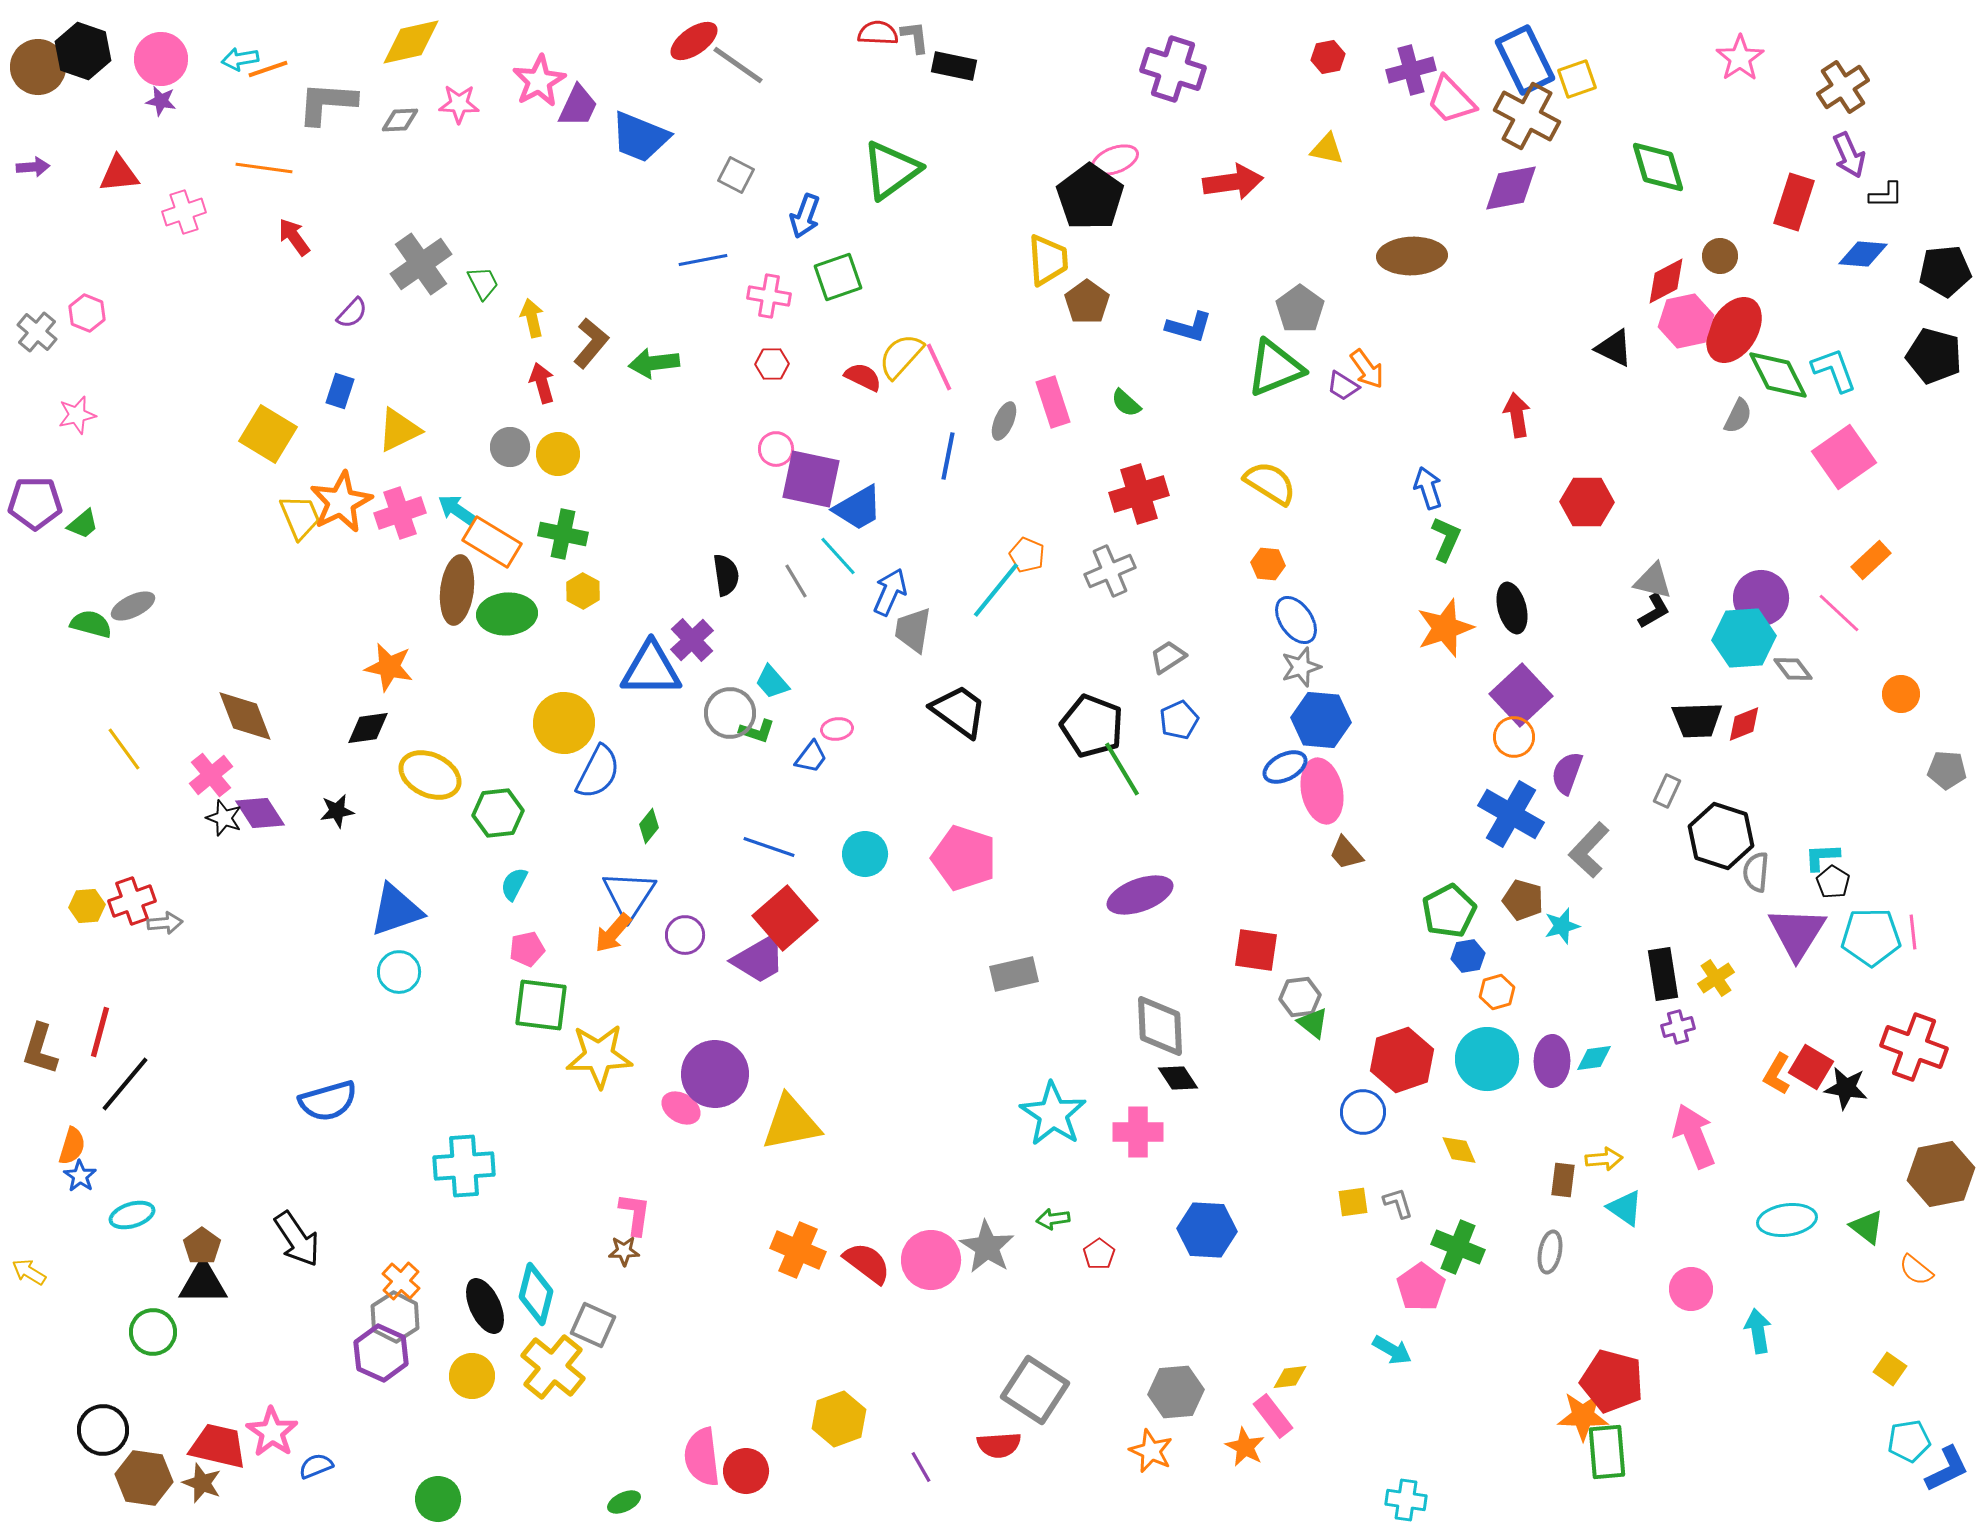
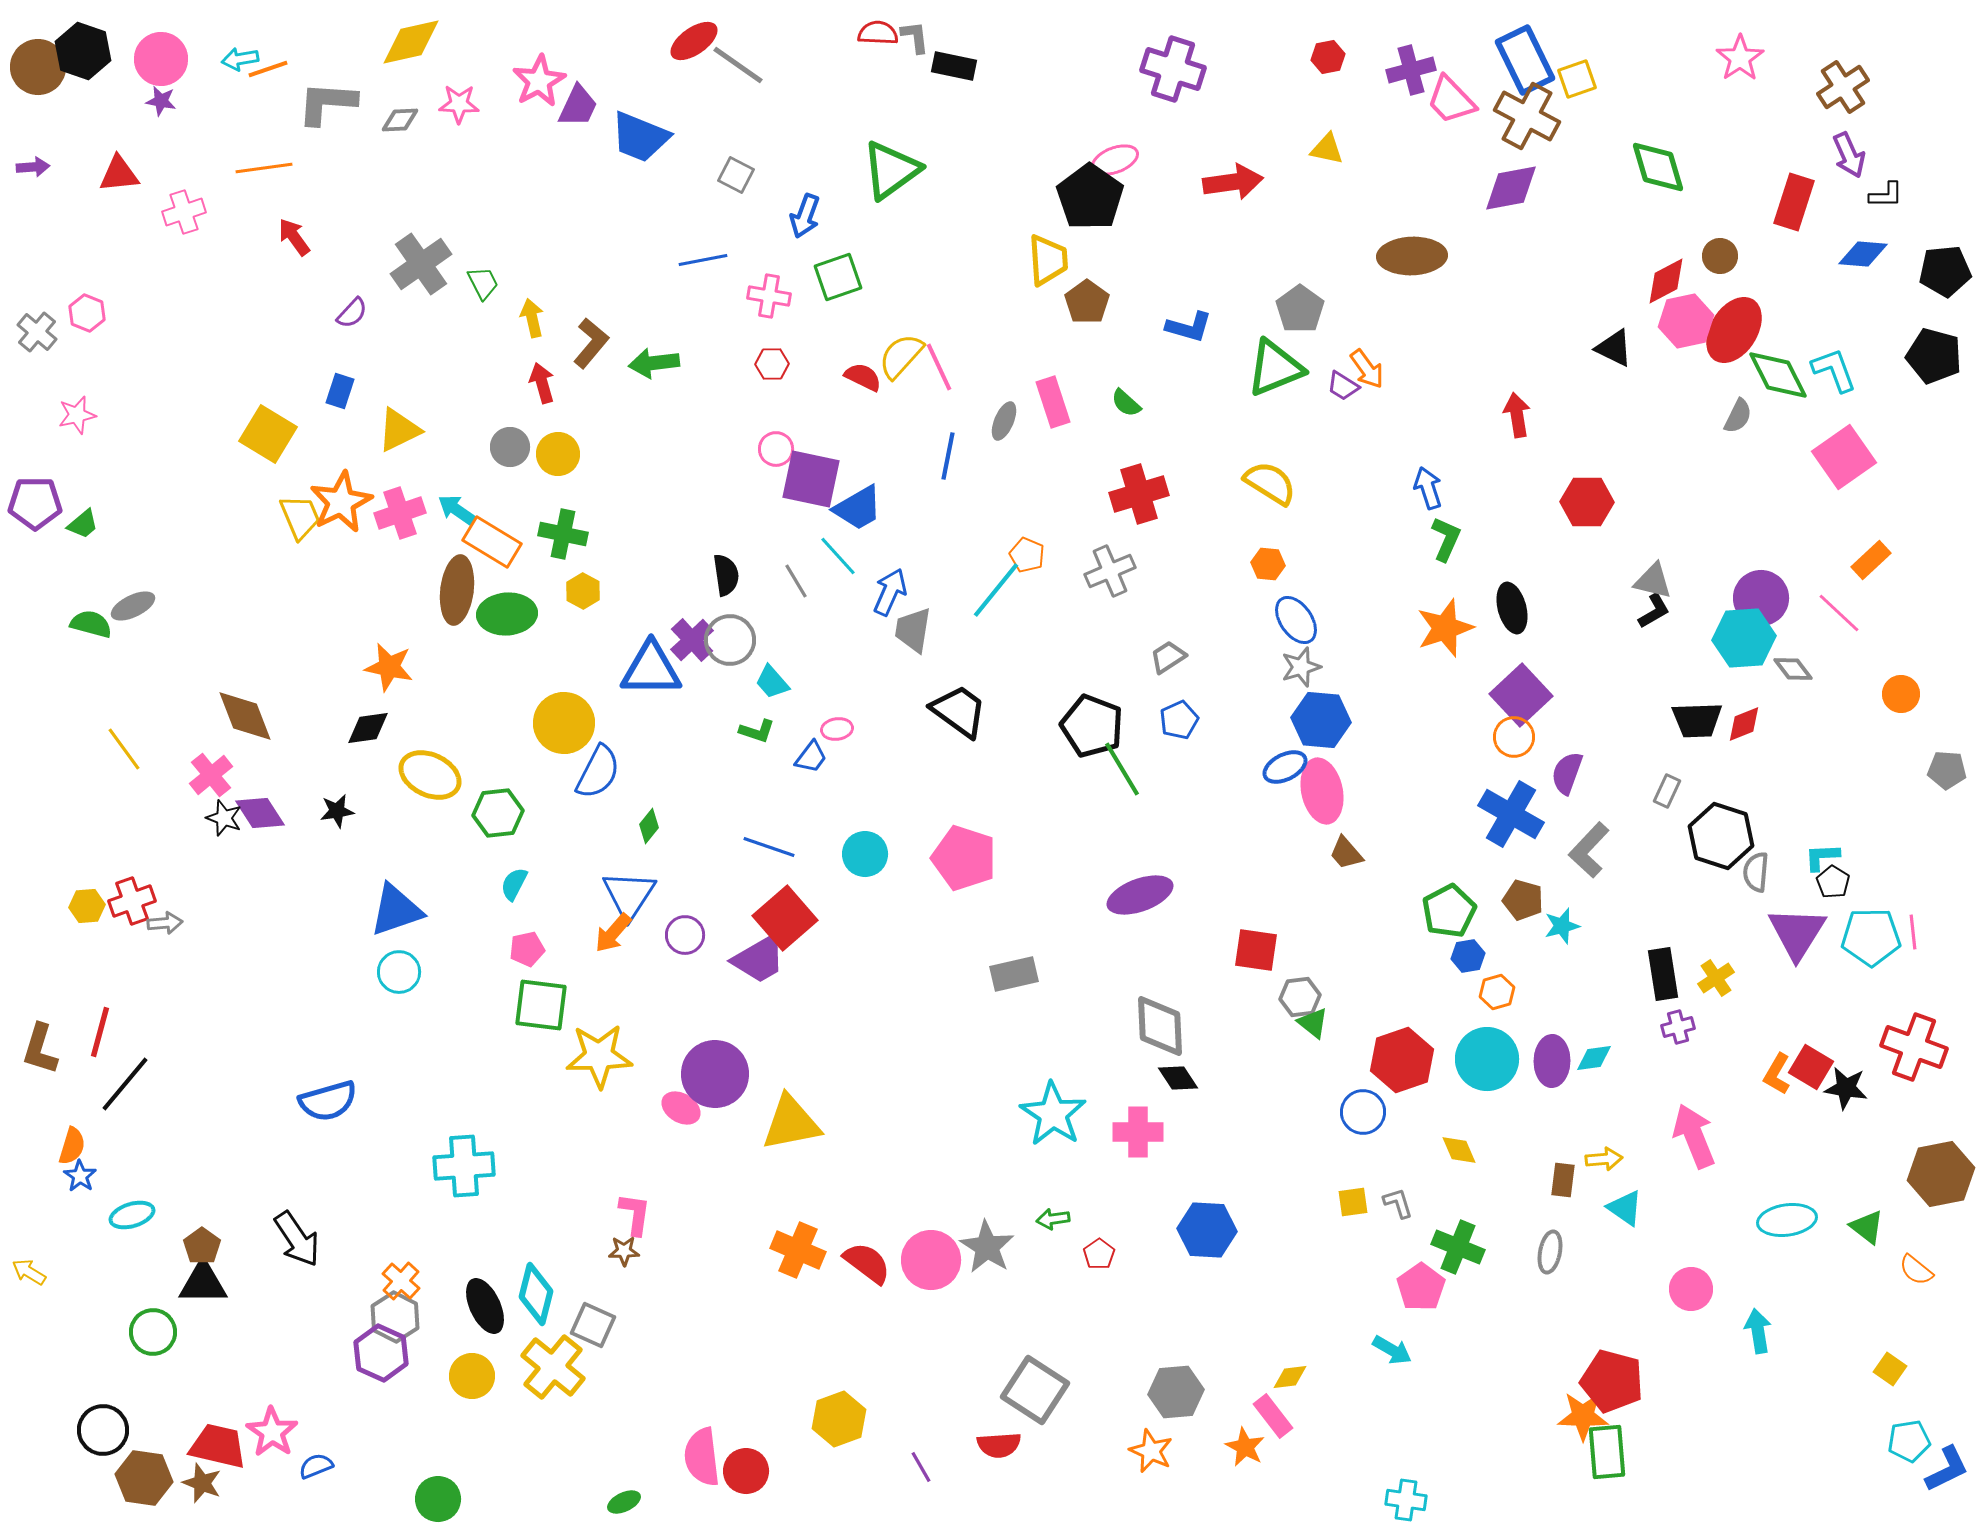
orange line at (264, 168): rotated 16 degrees counterclockwise
gray circle at (730, 713): moved 73 px up
